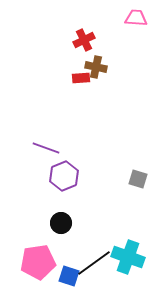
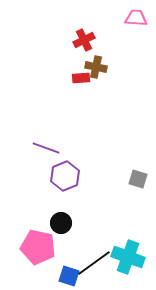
purple hexagon: moved 1 px right
pink pentagon: moved 15 px up; rotated 20 degrees clockwise
